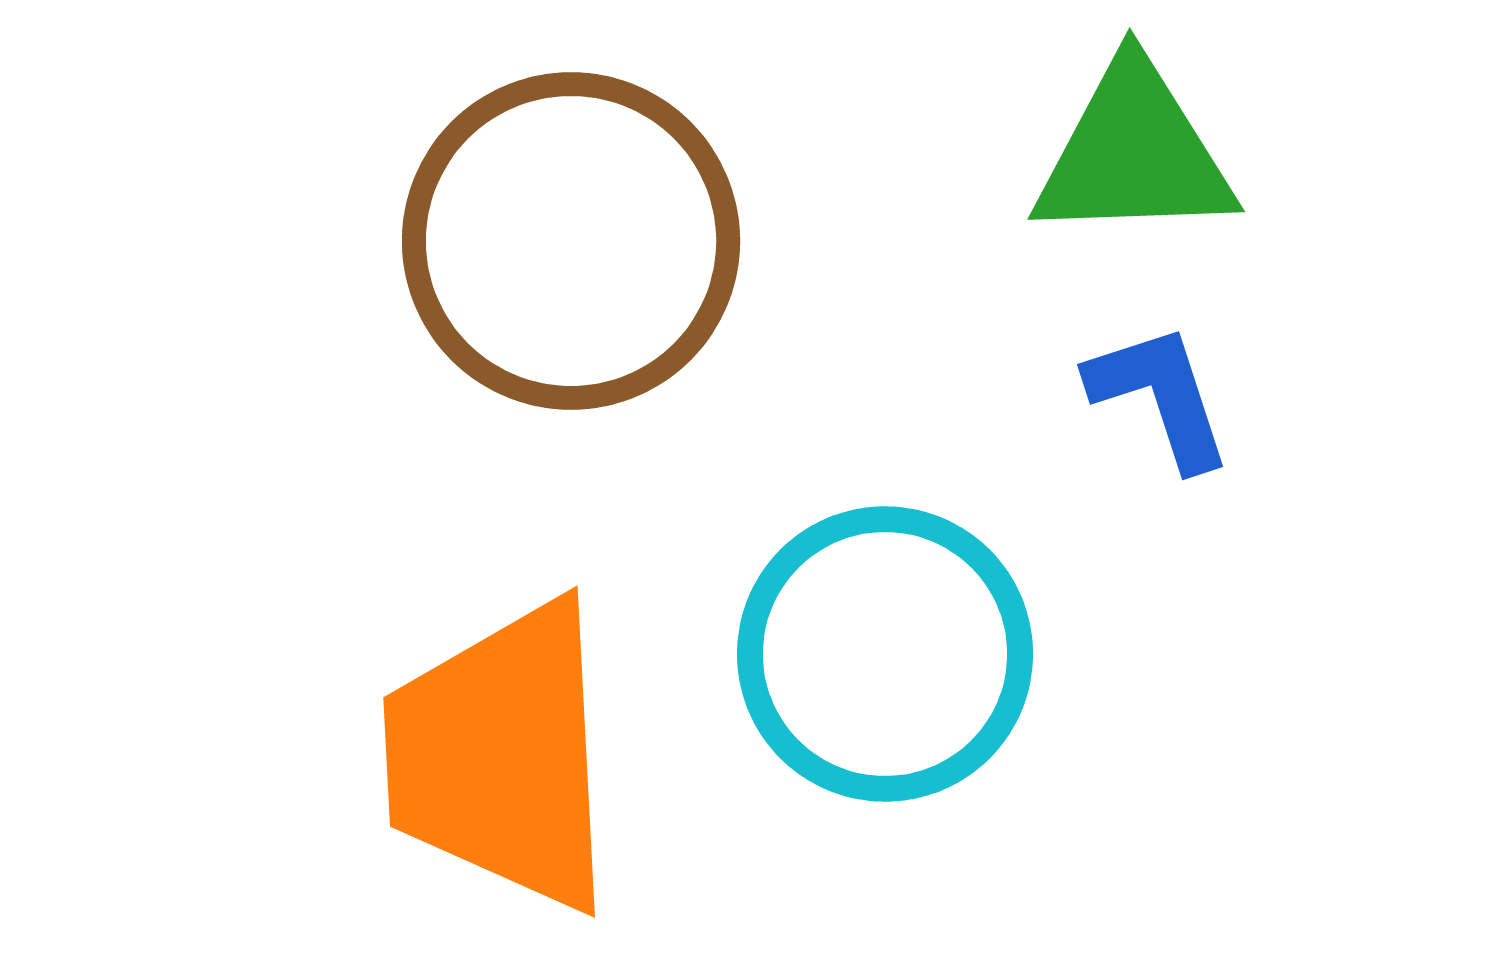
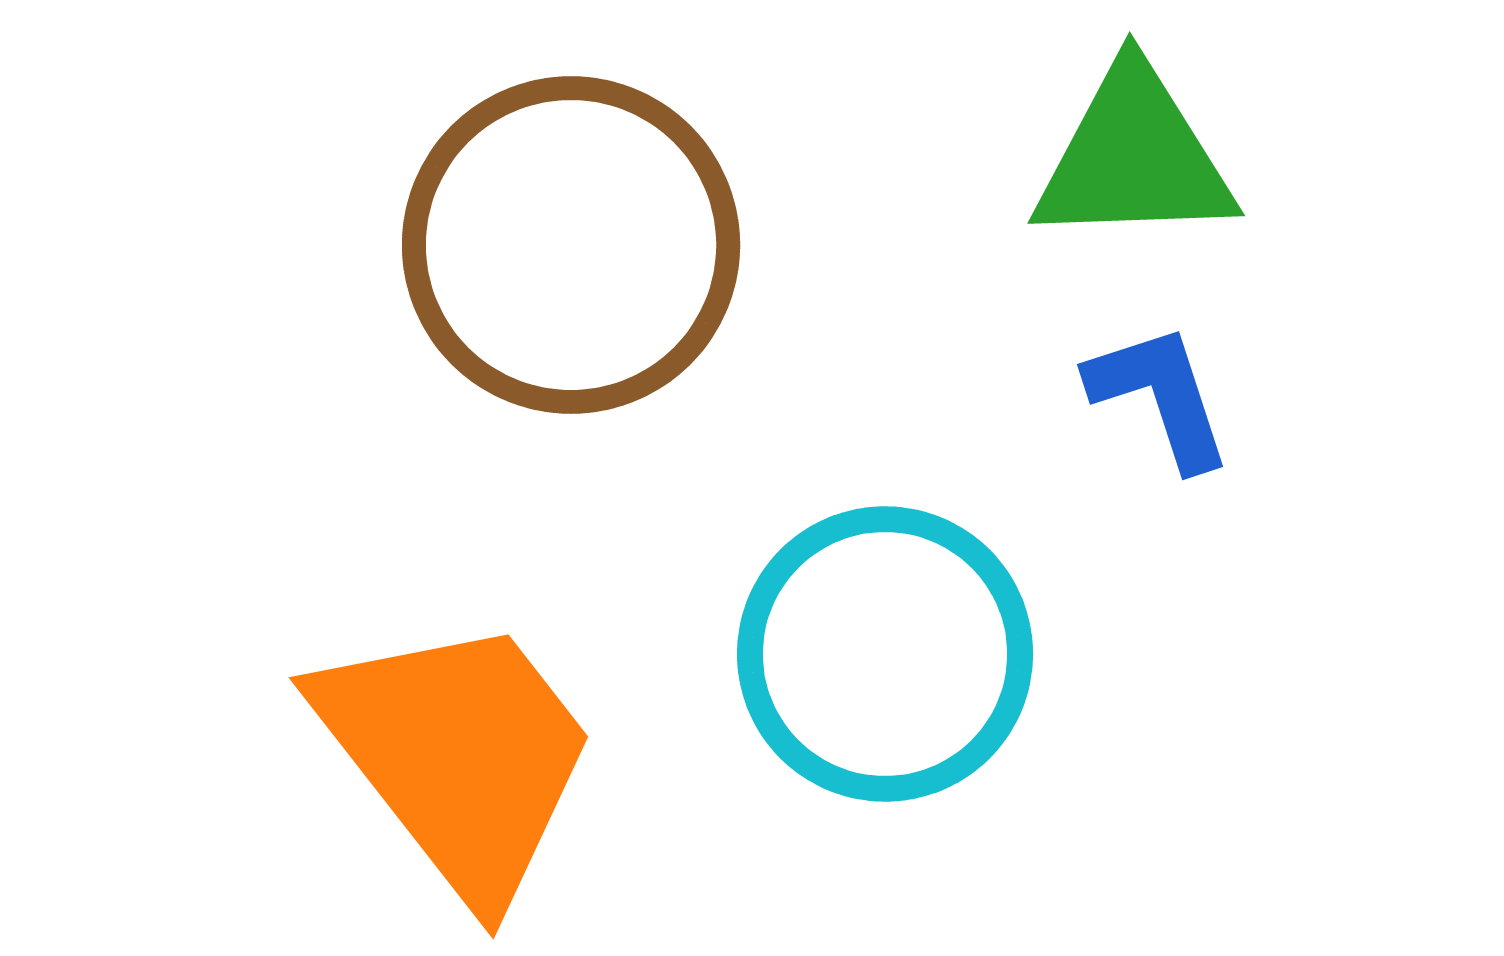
green triangle: moved 4 px down
brown circle: moved 4 px down
orange trapezoid: moved 43 px left; rotated 145 degrees clockwise
